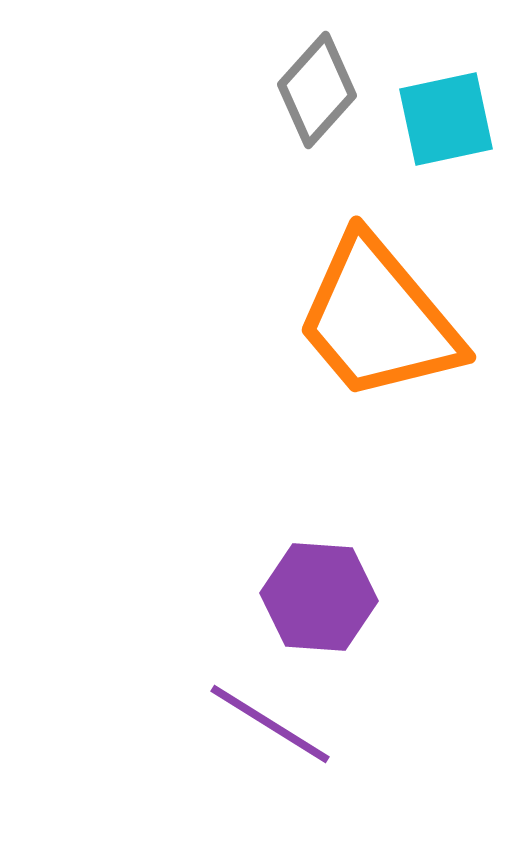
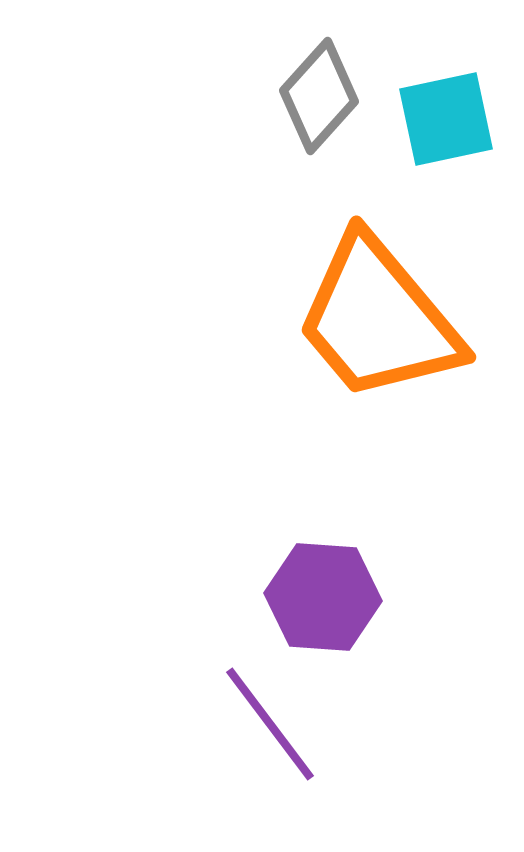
gray diamond: moved 2 px right, 6 px down
purple hexagon: moved 4 px right
purple line: rotated 21 degrees clockwise
